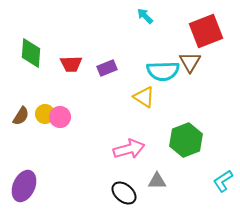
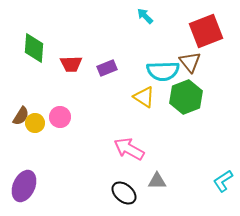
green diamond: moved 3 px right, 5 px up
brown triangle: rotated 10 degrees counterclockwise
yellow circle: moved 10 px left, 9 px down
green hexagon: moved 43 px up
pink arrow: rotated 136 degrees counterclockwise
